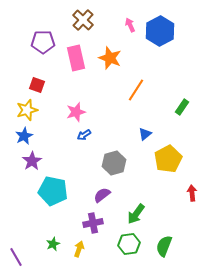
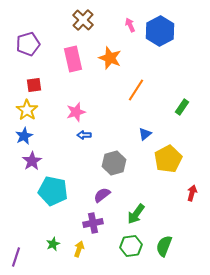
purple pentagon: moved 15 px left, 2 px down; rotated 15 degrees counterclockwise
pink rectangle: moved 3 px left, 1 px down
red square: moved 3 px left; rotated 28 degrees counterclockwise
yellow star: rotated 20 degrees counterclockwise
blue arrow: rotated 32 degrees clockwise
red arrow: rotated 21 degrees clockwise
green hexagon: moved 2 px right, 2 px down
purple line: rotated 48 degrees clockwise
